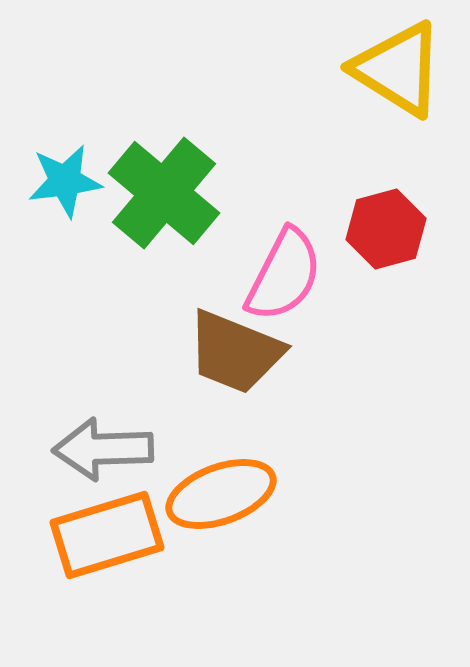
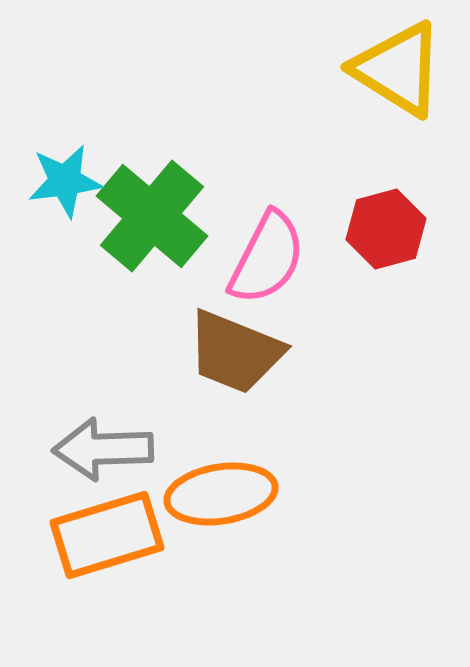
green cross: moved 12 px left, 23 px down
pink semicircle: moved 17 px left, 17 px up
orange ellipse: rotated 11 degrees clockwise
